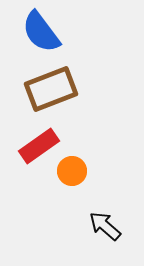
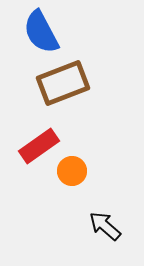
blue semicircle: rotated 9 degrees clockwise
brown rectangle: moved 12 px right, 6 px up
